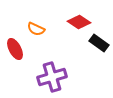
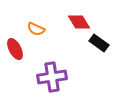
red diamond: rotated 25 degrees clockwise
purple cross: rotated 8 degrees clockwise
